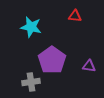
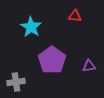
cyan star: rotated 20 degrees clockwise
purple triangle: rotated 16 degrees counterclockwise
gray cross: moved 15 px left
